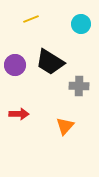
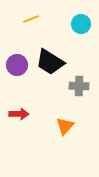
purple circle: moved 2 px right
